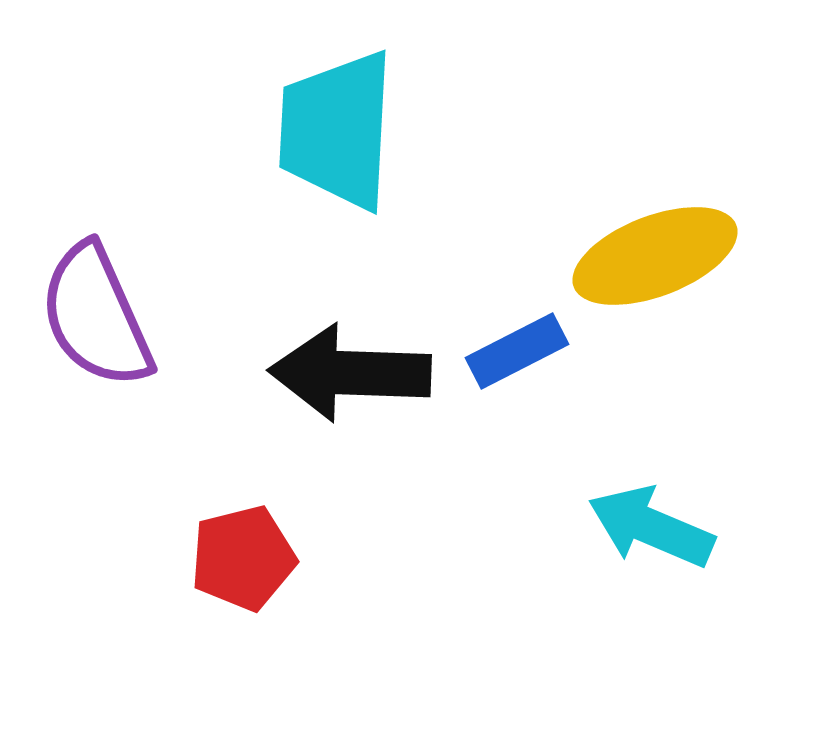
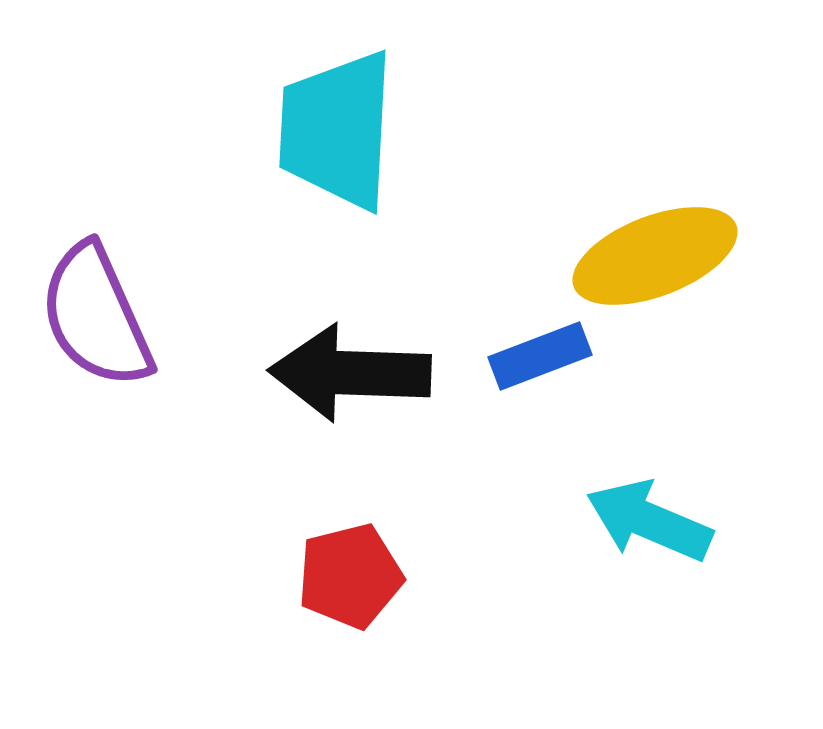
blue rectangle: moved 23 px right, 5 px down; rotated 6 degrees clockwise
cyan arrow: moved 2 px left, 6 px up
red pentagon: moved 107 px right, 18 px down
